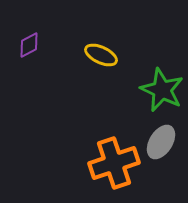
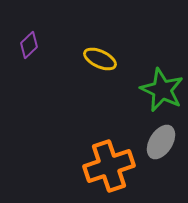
purple diamond: rotated 16 degrees counterclockwise
yellow ellipse: moved 1 px left, 4 px down
orange cross: moved 5 px left, 3 px down
